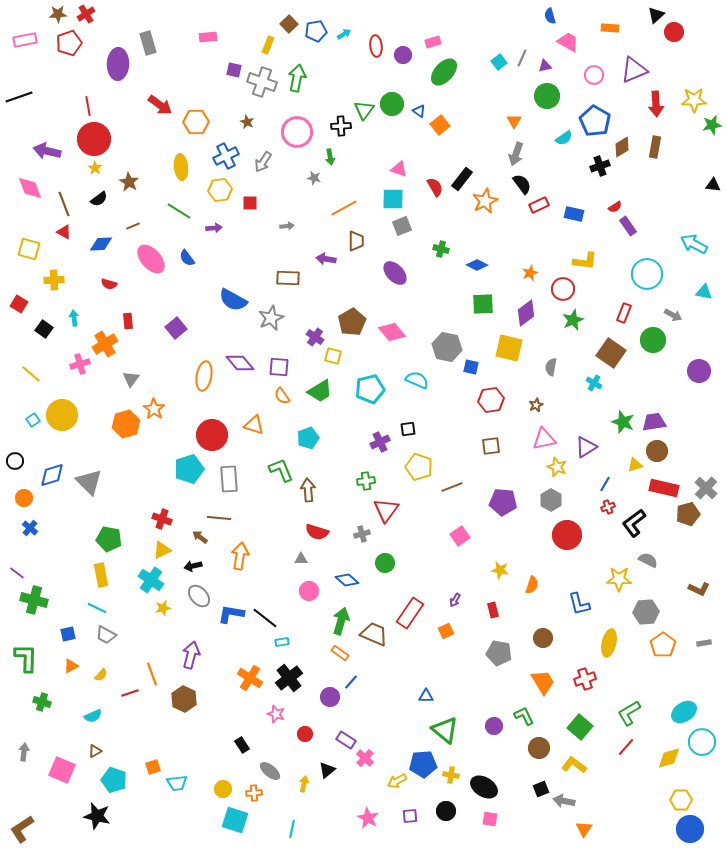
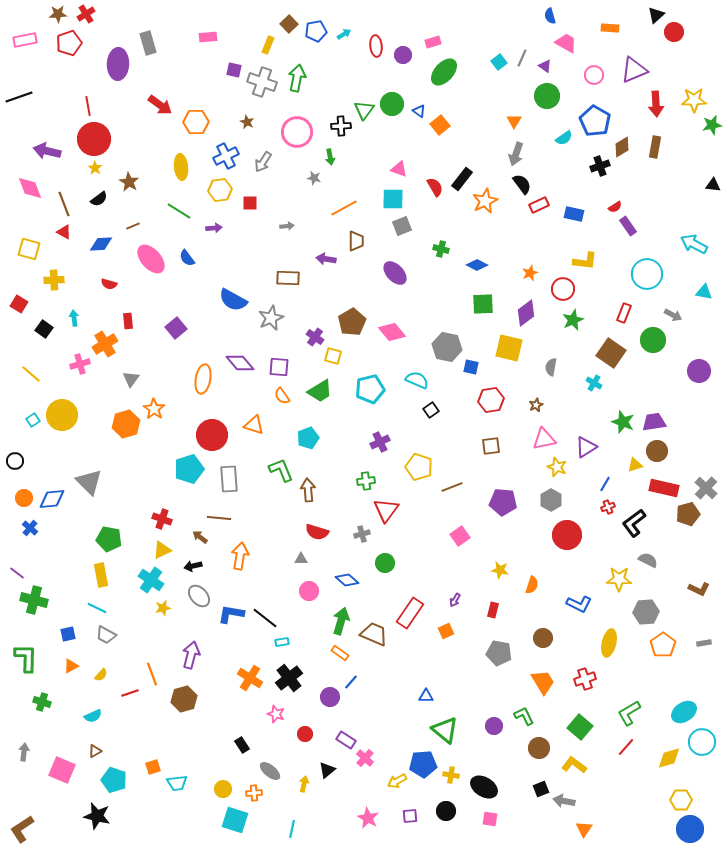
pink trapezoid at (568, 42): moved 2 px left, 1 px down
purple triangle at (545, 66): rotated 48 degrees clockwise
orange ellipse at (204, 376): moved 1 px left, 3 px down
black square at (408, 429): moved 23 px right, 19 px up; rotated 28 degrees counterclockwise
blue diamond at (52, 475): moved 24 px down; rotated 12 degrees clockwise
blue L-shape at (579, 604): rotated 50 degrees counterclockwise
red rectangle at (493, 610): rotated 28 degrees clockwise
brown hexagon at (184, 699): rotated 20 degrees clockwise
